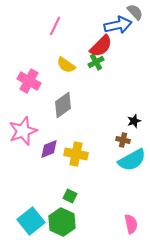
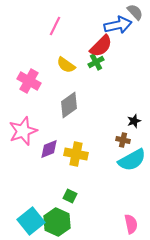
gray diamond: moved 6 px right
green hexagon: moved 5 px left
